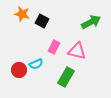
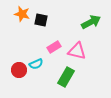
black square: moved 1 px left, 1 px up; rotated 16 degrees counterclockwise
pink rectangle: rotated 32 degrees clockwise
